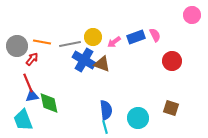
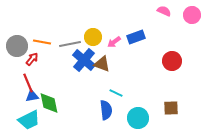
pink semicircle: moved 9 px right, 24 px up; rotated 40 degrees counterclockwise
blue cross: rotated 10 degrees clockwise
brown square: rotated 21 degrees counterclockwise
cyan trapezoid: moved 6 px right; rotated 95 degrees counterclockwise
cyan line: moved 11 px right, 34 px up; rotated 48 degrees counterclockwise
